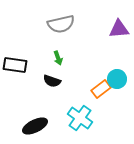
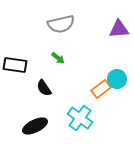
green arrow: rotated 32 degrees counterclockwise
black semicircle: moved 8 px left, 7 px down; rotated 36 degrees clockwise
